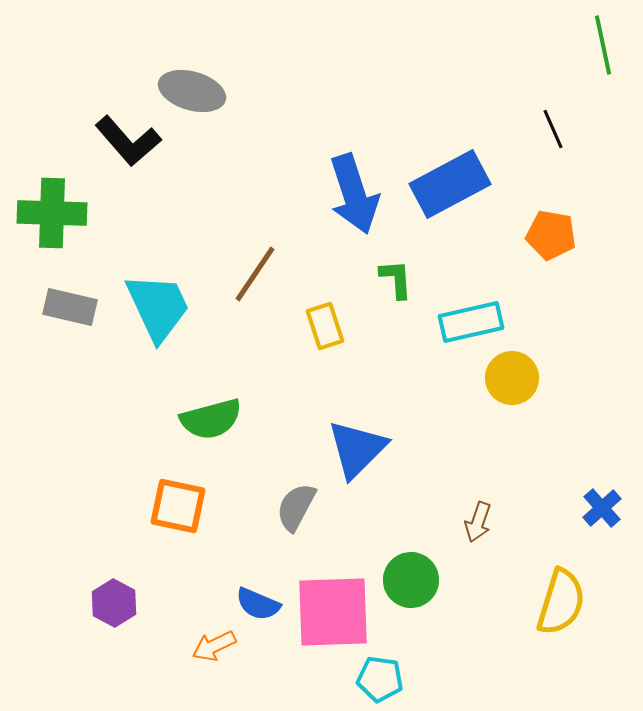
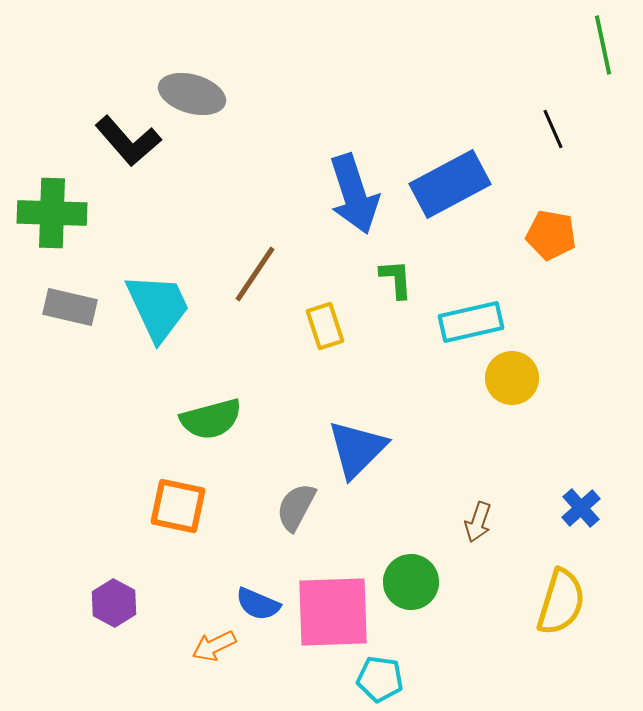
gray ellipse: moved 3 px down
blue cross: moved 21 px left
green circle: moved 2 px down
